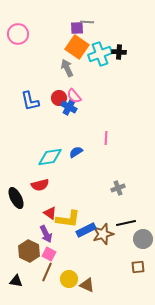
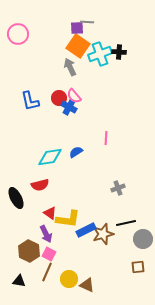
orange square: moved 1 px right, 1 px up
gray arrow: moved 3 px right, 1 px up
black triangle: moved 3 px right
